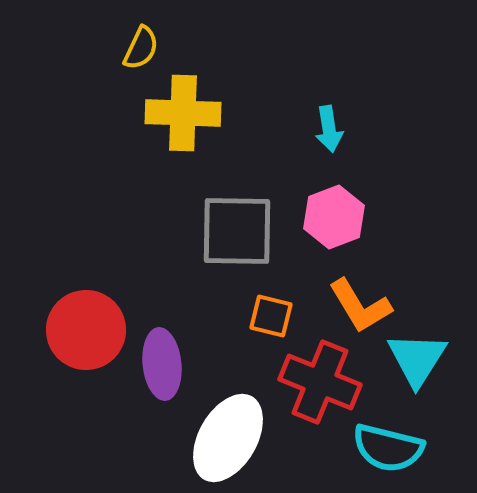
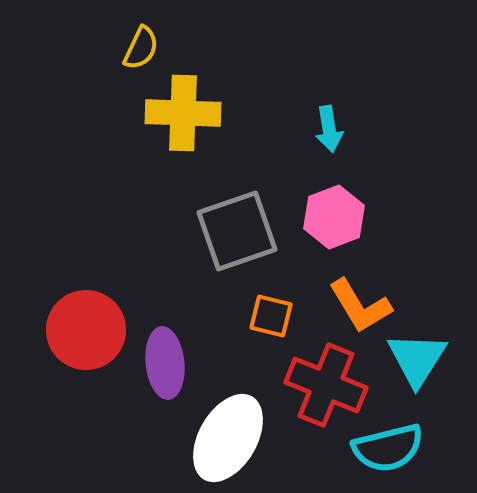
gray square: rotated 20 degrees counterclockwise
purple ellipse: moved 3 px right, 1 px up
red cross: moved 6 px right, 3 px down
cyan semicircle: rotated 28 degrees counterclockwise
